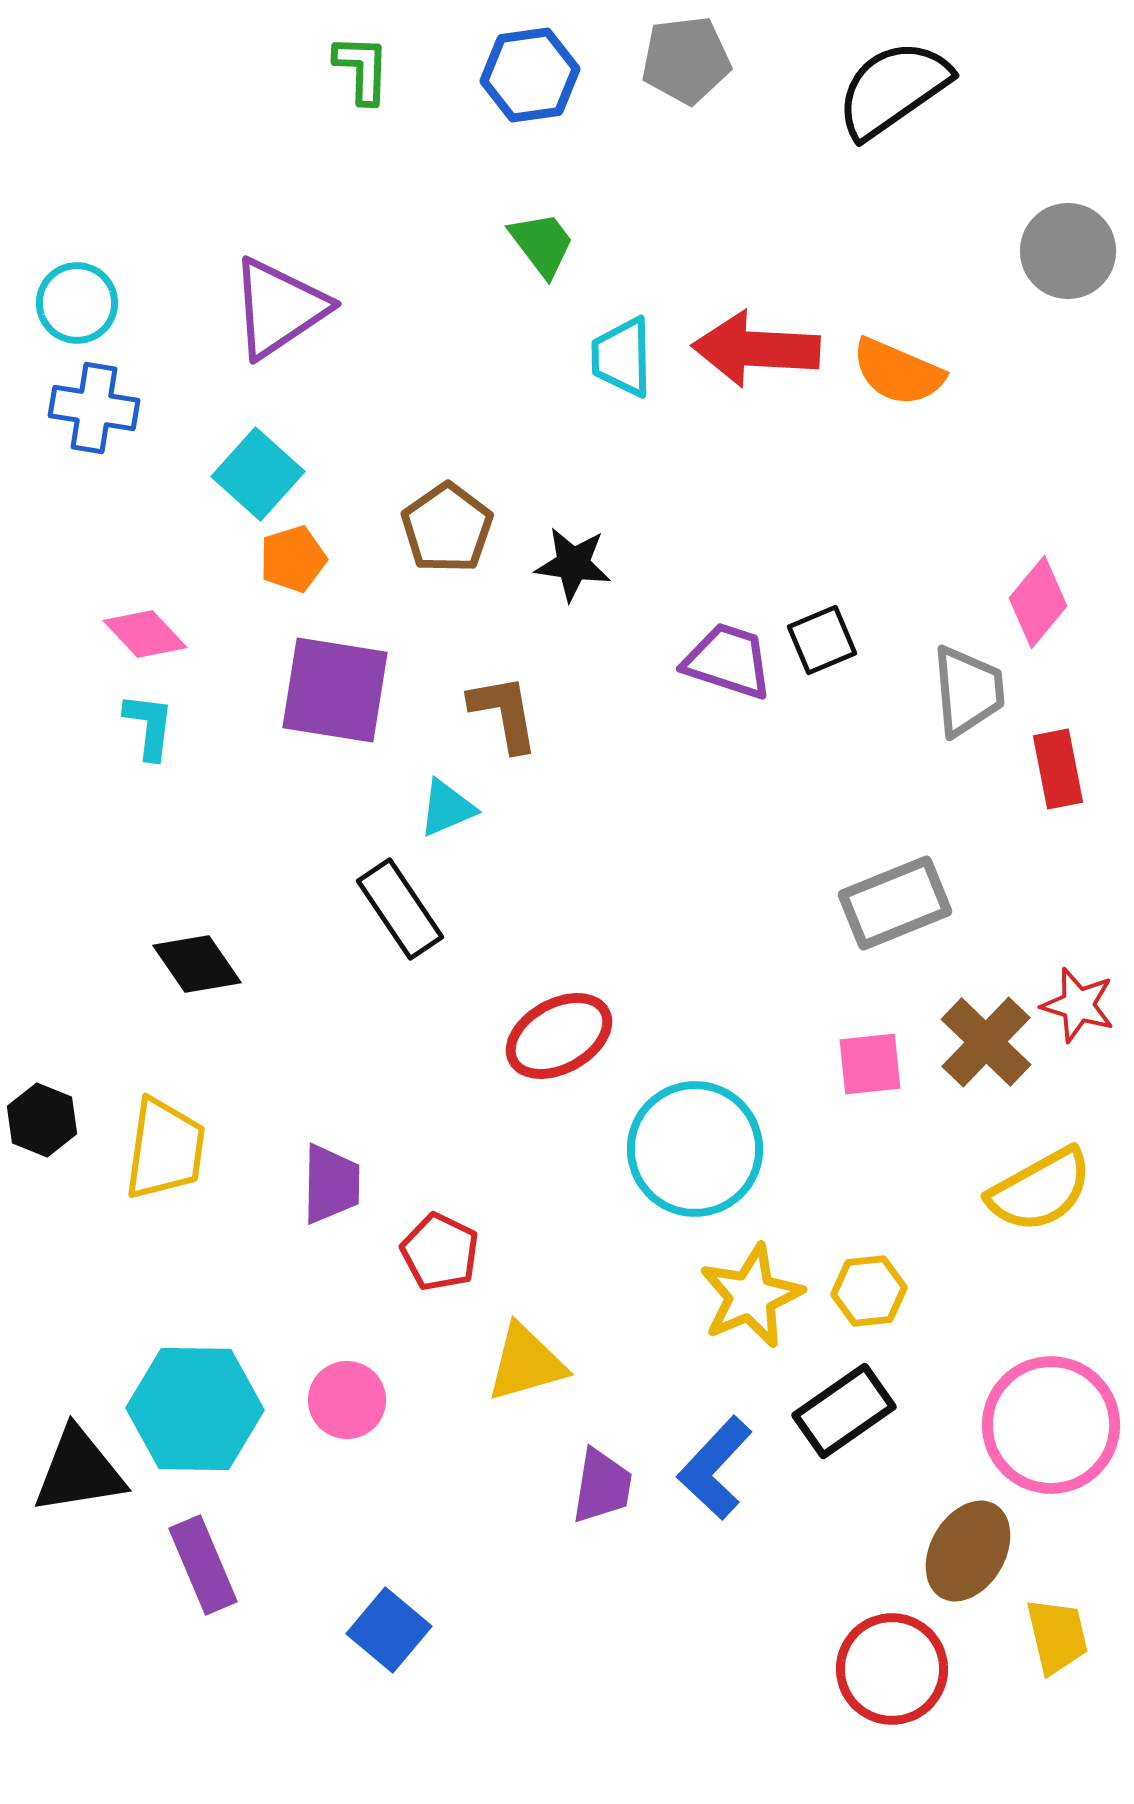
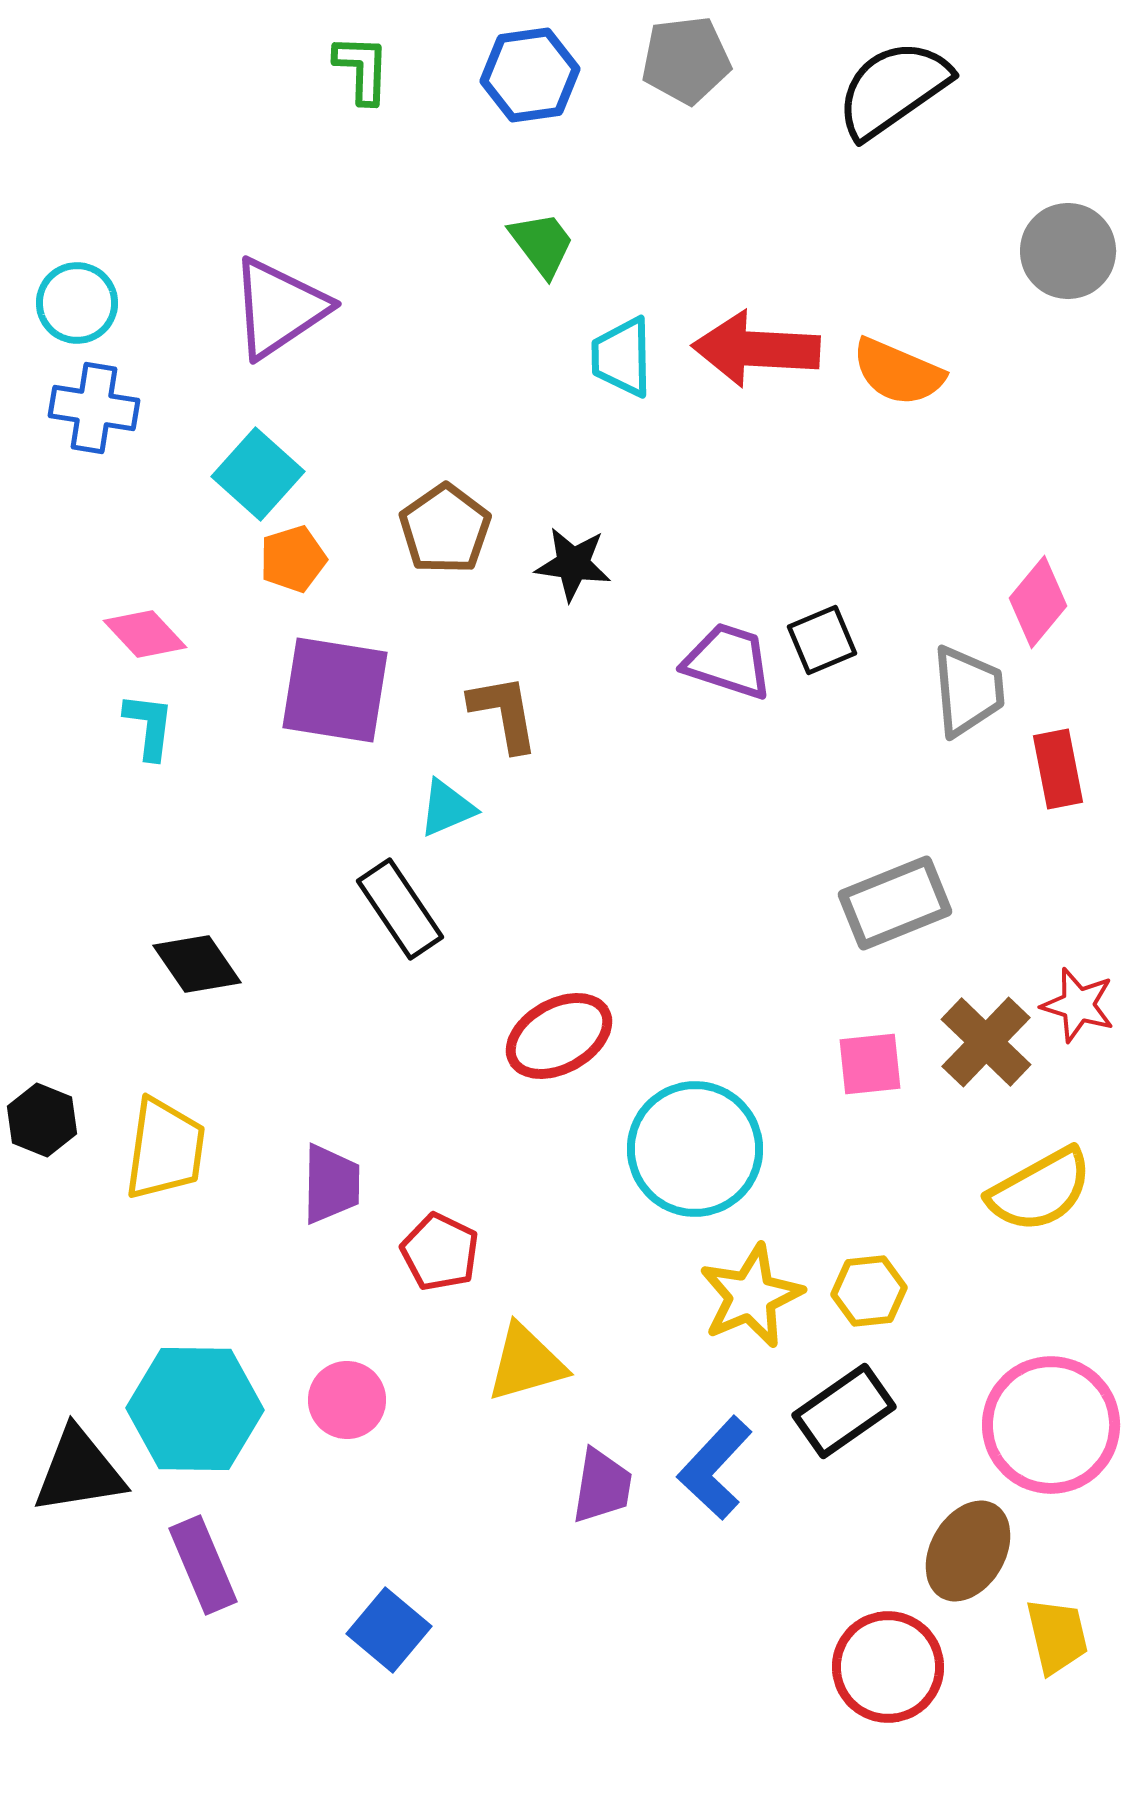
brown pentagon at (447, 528): moved 2 px left, 1 px down
red circle at (892, 1669): moved 4 px left, 2 px up
